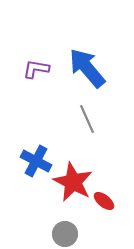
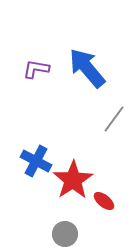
gray line: moved 27 px right; rotated 60 degrees clockwise
red star: moved 2 px up; rotated 12 degrees clockwise
